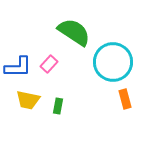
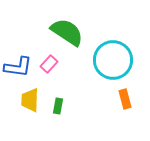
green semicircle: moved 7 px left
cyan circle: moved 2 px up
blue L-shape: rotated 8 degrees clockwise
yellow trapezoid: moved 2 px right; rotated 80 degrees clockwise
